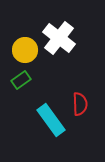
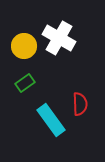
white cross: rotated 8 degrees counterclockwise
yellow circle: moved 1 px left, 4 px up
green rectangle: moved 4 px right, 3 px down
